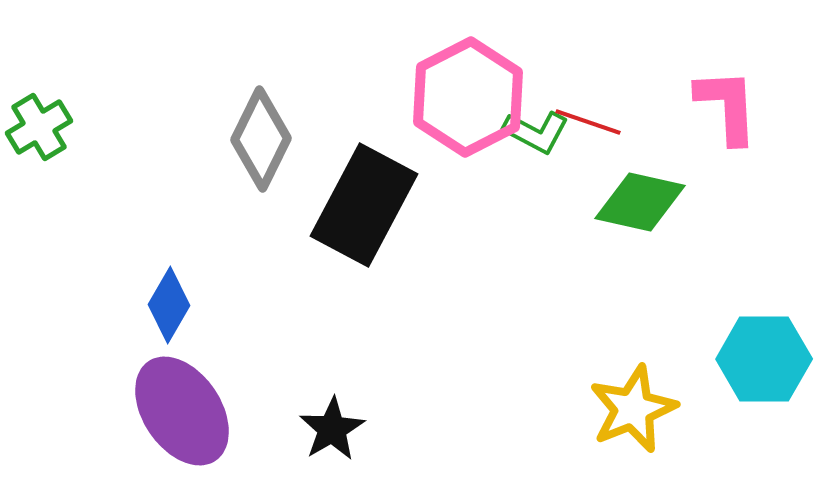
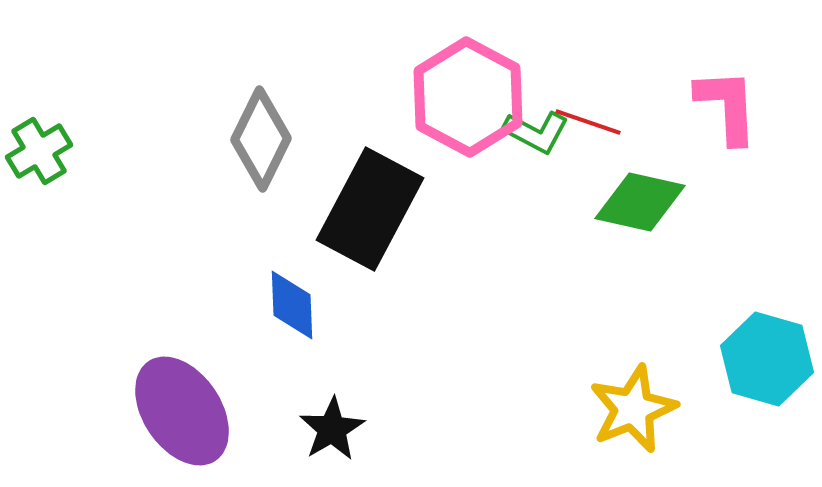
pink hexagon: rotated 5 degrees counterclockwise
green cross: moved 24 px down
black rectangle: moved 6 px right, 4 px down
blue diamond: moved 123 px right; rotated 32 degrees counterclockwise
cyan hexagon: moved 3 px right; rotated 16 degrees clockwise
